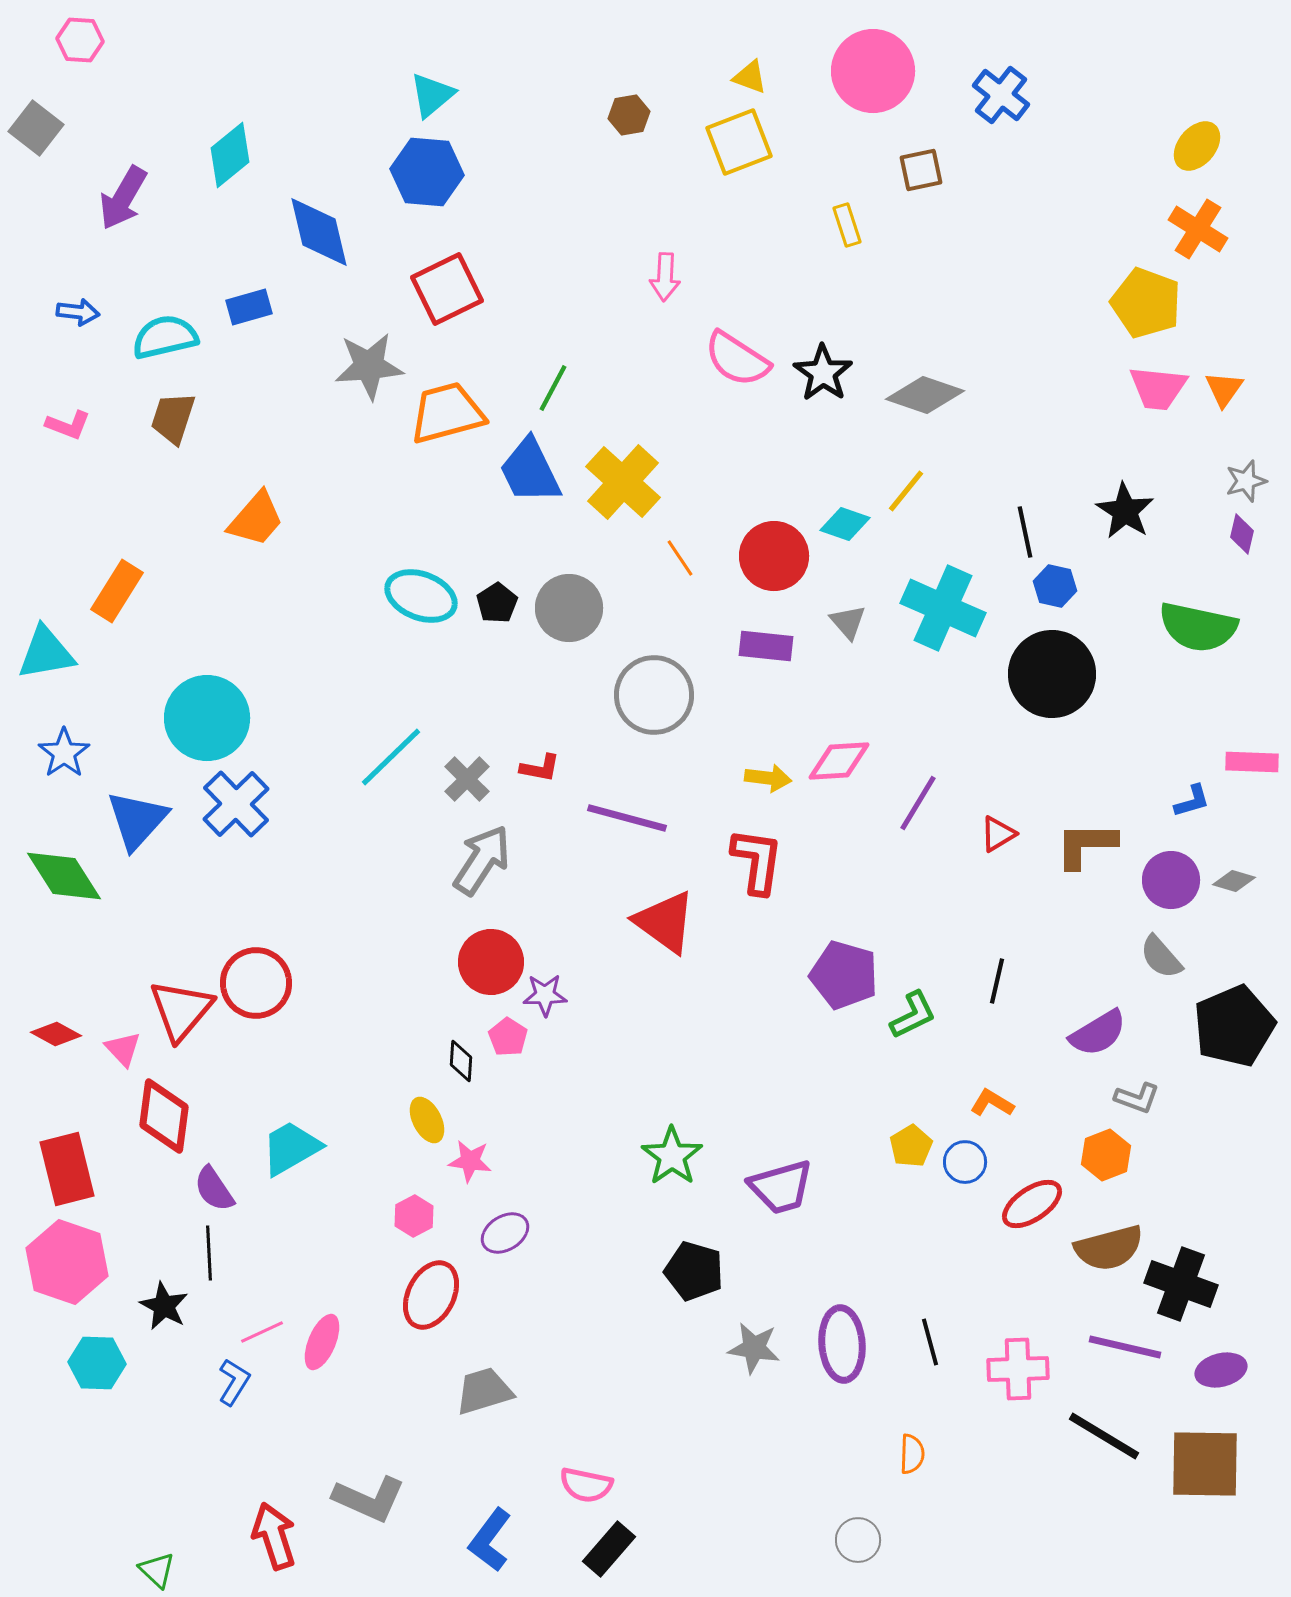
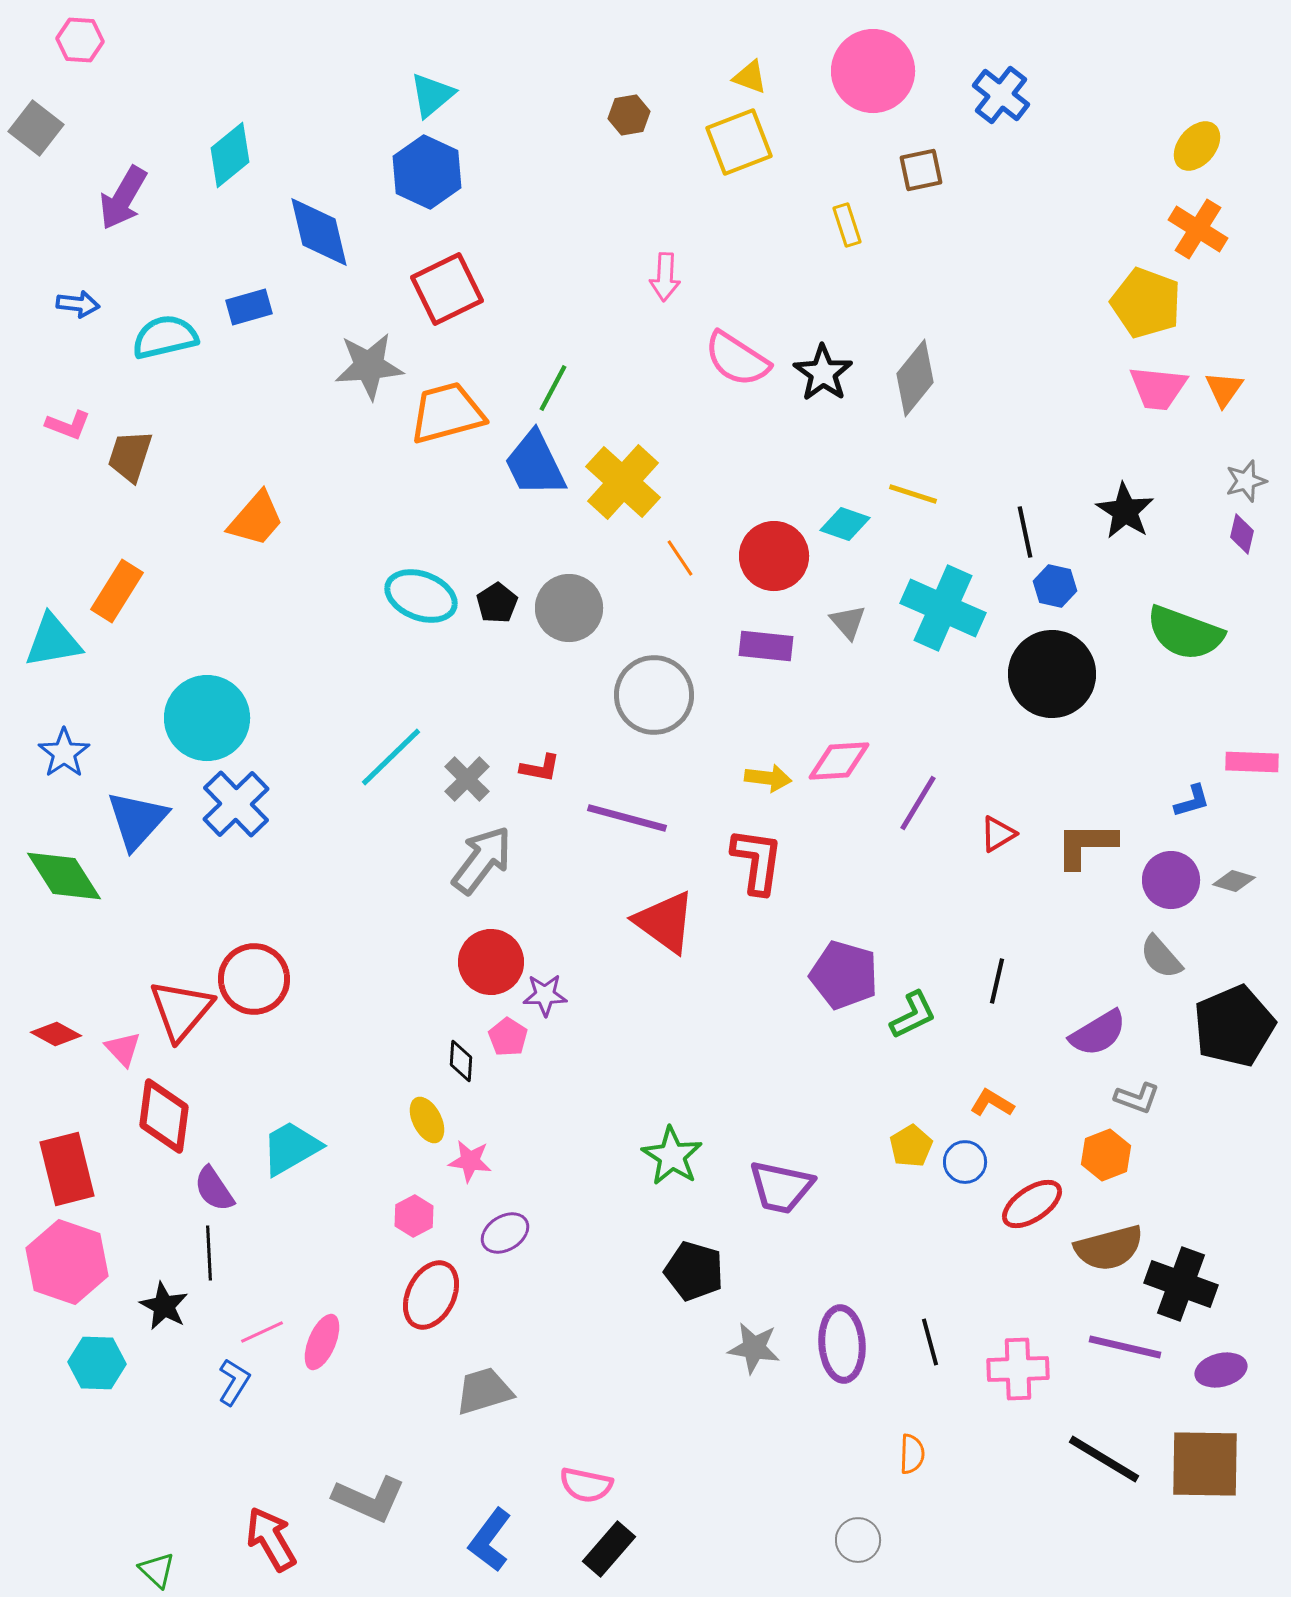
blue hexagon at (427, 172): rotated 20 degrees clockwise
blue arrow at (78, 312): moved 8 px up
gray diamond at (925, 395): moved 10 px left, 17 px up; rotated 70 degrees counterclockwise
brown trapezoid at (173, 418): moved 43 px left, 38 px down
blue trapezoid at (530, 471): moved 5 px right, 7 px up
yellow line at (906, 491): moved 7 px right, 3 px down; rotated 69 degrees clockwise
green semicircle at (1198, 627): moved 13 px left, 6 px down; rotated 8 degrees clockwise
cyan triangle at (46, 653): moved 7 px right, 12 px up
gray arrow at (482, 860): rotated 4 degrees clockwise
red circle at (256, 983): moved 2 px left, 4 px up
green star at (672, 1156): rotated 4 degrees counterclockwise
purple trapezoid at (781, 1187): rotated 28 degrees clockwise
black line at (1104, 1436): moved 23 px down
red arrow at (274, 1536): moved 3 px left, 3 px down; rotated 12 degrees counterclockwise
